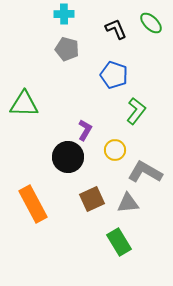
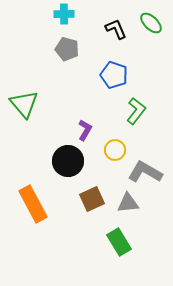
green triangle: rotated 48 degrees clockwise
black circle: moved 4 px down
